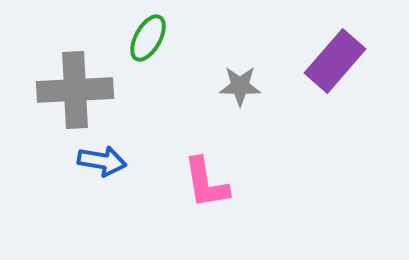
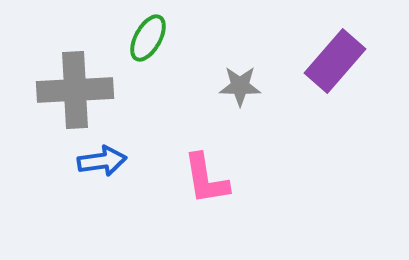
blue arrow: rotated 18 degrees counterclockwise
pink L-shape: moved 4 px up
